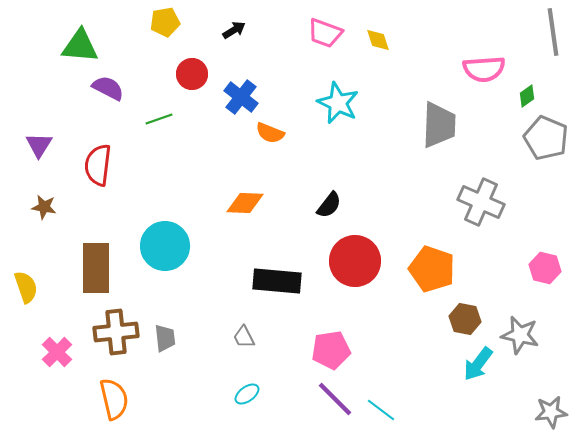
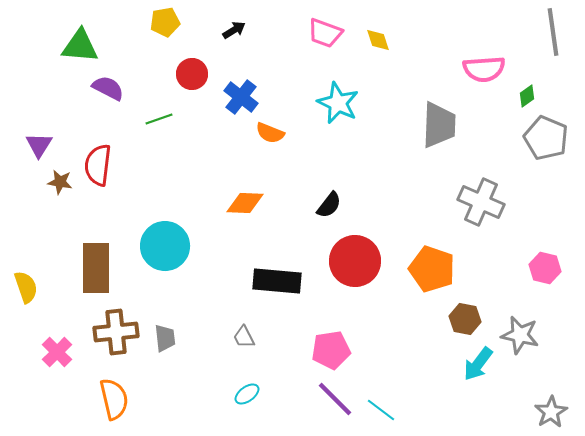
brown star at (44, 207): moved 16 px right, 25 px up
gray star at (551, 412): rotated 24 degrees counterclockwise
